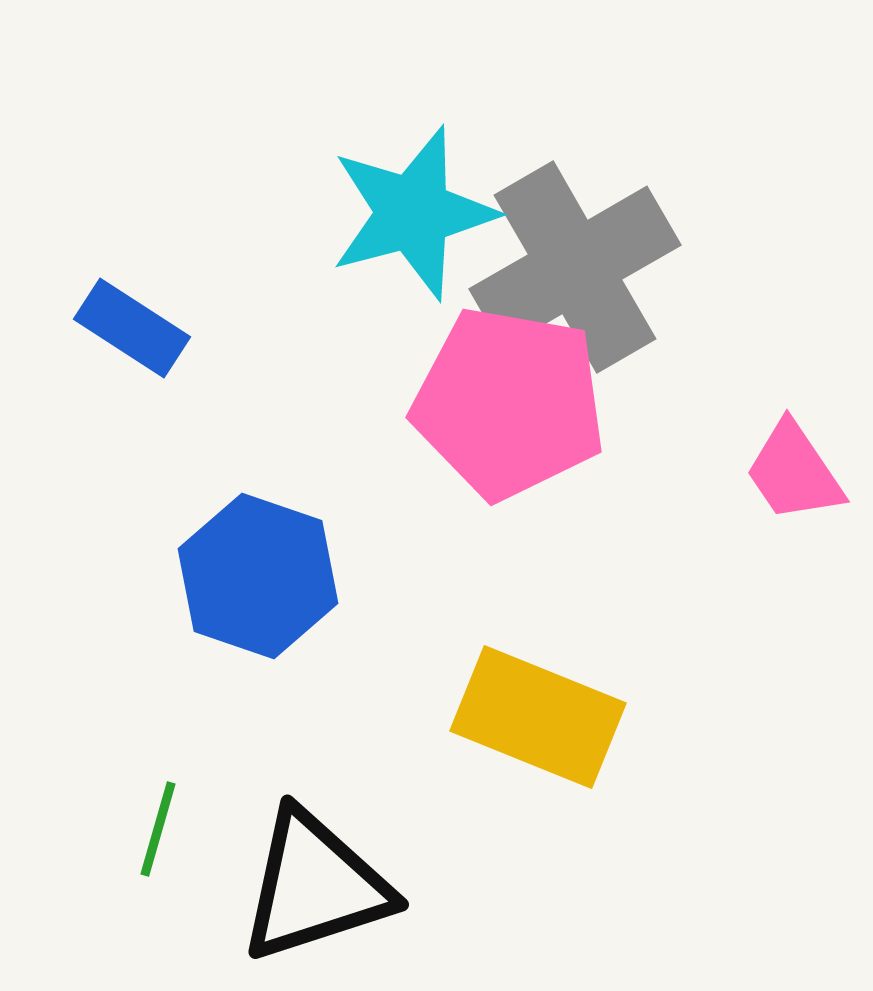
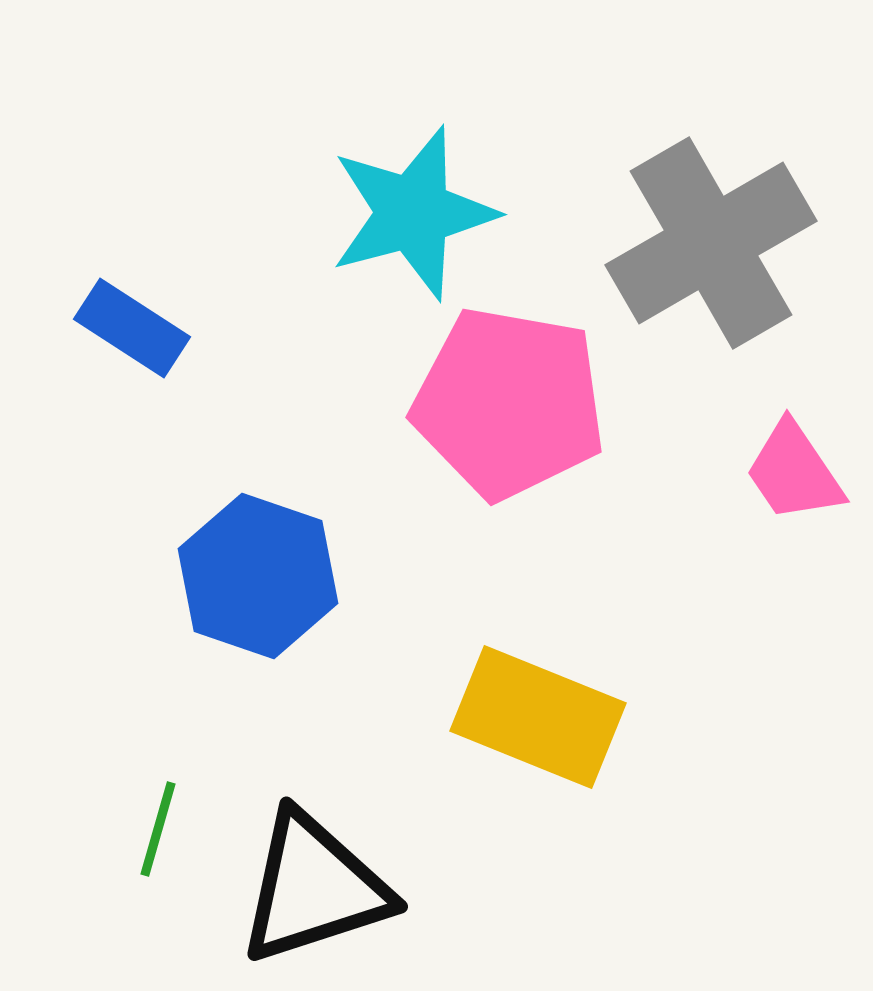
gray cross: moved 136 px right, 24 px up
black triangle: moved 1 px left, 2 px down
